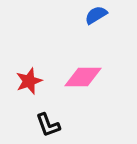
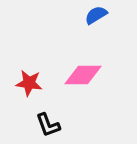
pink diamond: moved 2 px up
red star: moved 2 px down; rotated 28 degrees clockwise
